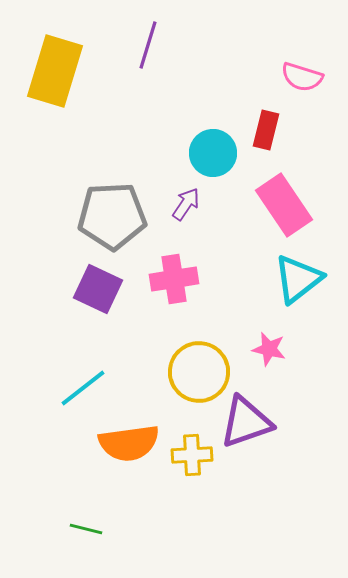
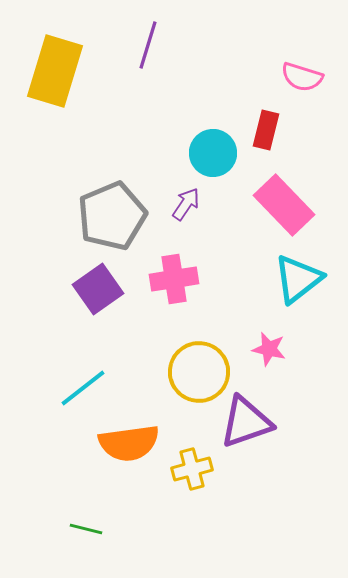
pink rectangle: rotated 10 degrees counterclockwise
gray pentagon: rotated 20 degrees counterclockwise
purple square: rotated 30 degrees clockwise
yellow cross: moved 14 px down; rotated 12 degrees counterclockwise
